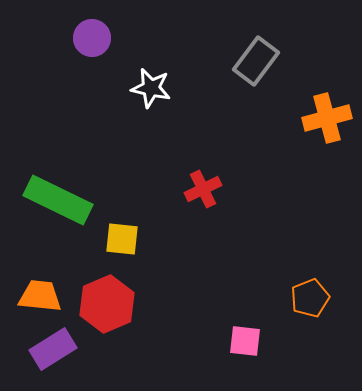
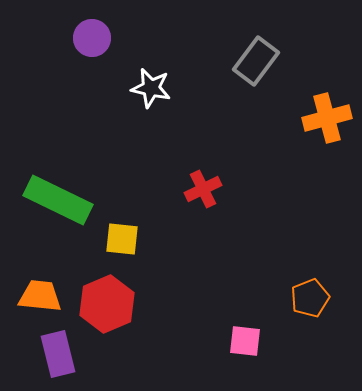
purple rectangle: moved 5 px right, 5 px down; rotated 72 degrees counterclockwise
